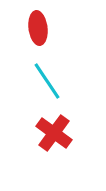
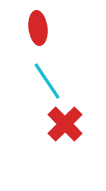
red cross: moved 11 px right, 9 px up; rotated 9 degrees clockwise
